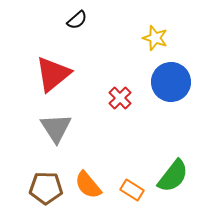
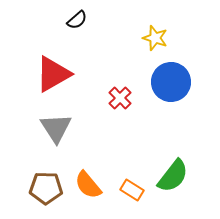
red triangle: rotated 9 degrees clockwise
